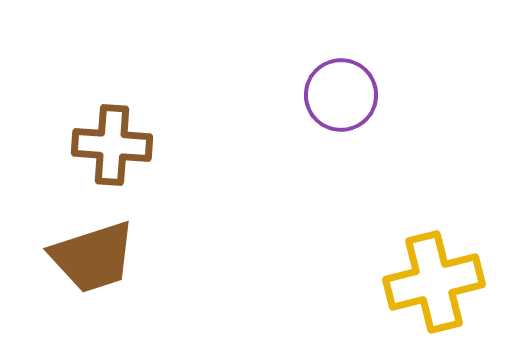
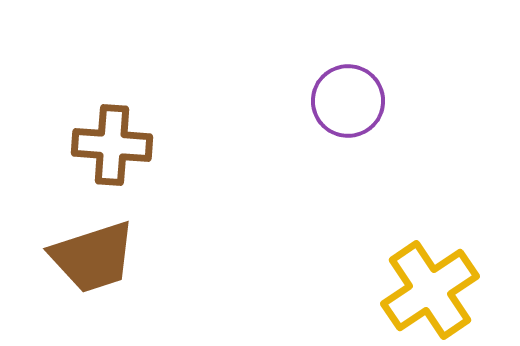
purple circle: moved 7 px right, 6 px down
yellow cross: moved 4 px left, 8 px down; rotated 20 degrees counterclockwise
